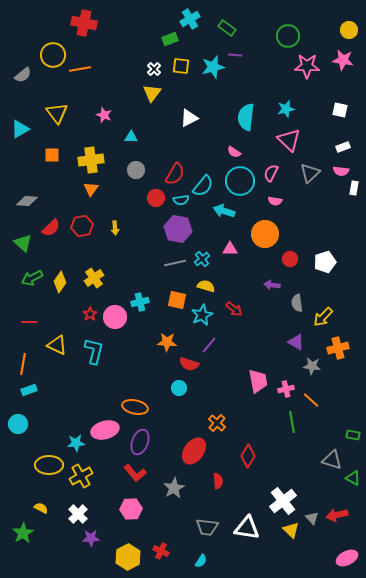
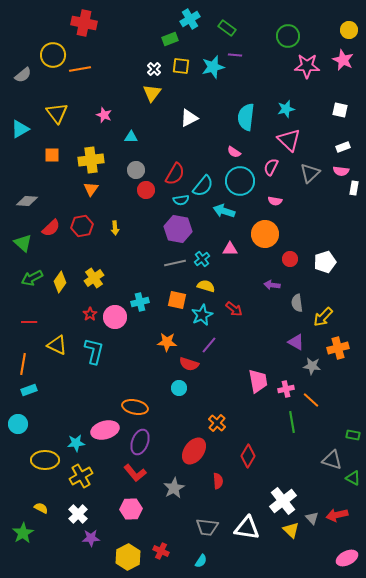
pink star at (343, 60): rotated 15 degrees clockwise
pink semicircle at (271, 173): moved 6 px up
red circle at (156, 198): moved 10 px left, 8 px up
yellow ellipse at (49, 465): moved 4 px left, 5 px up
